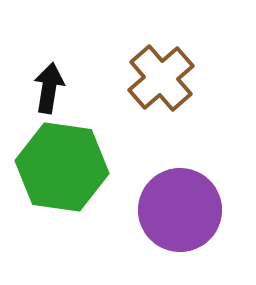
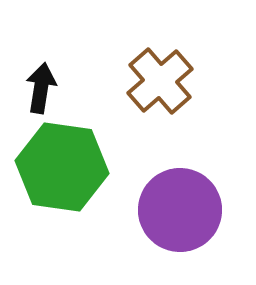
brown cross: moved 1 px left, 3 px down
black arrow: moved 8 px left
